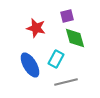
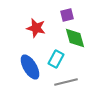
purple square: moved 1 px up
blue ellipse: moved 2 px down
